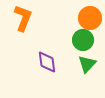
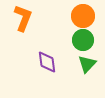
orange circle: moved 7 px left, 2 px up
